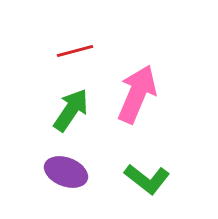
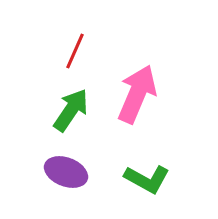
red line: rotated 51 degrees counterclockwise
green L-shape: rotated 9 degrees counterclockwise
